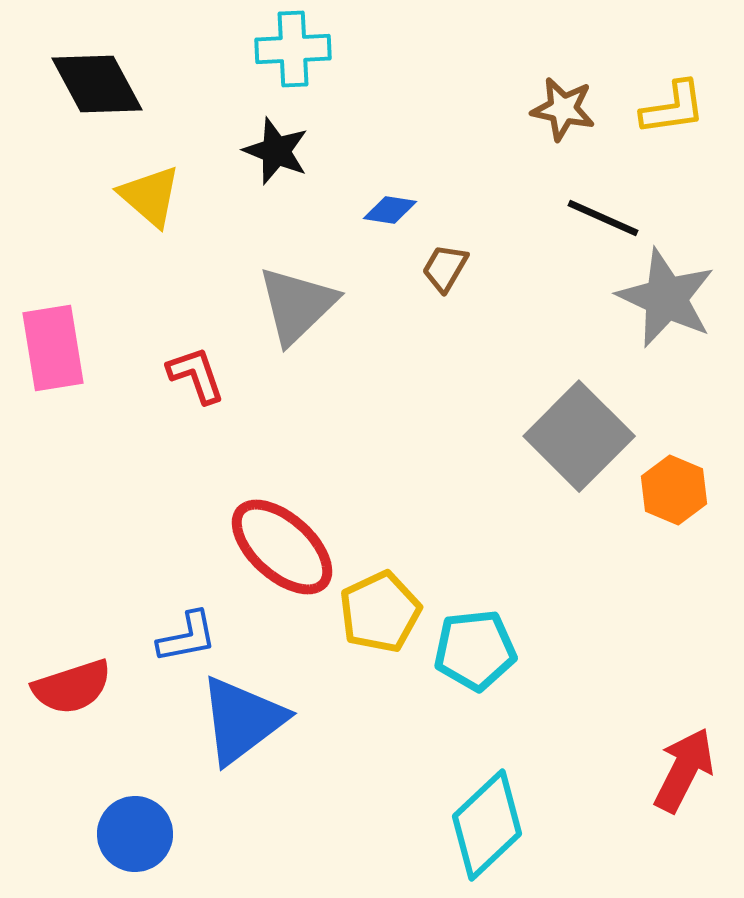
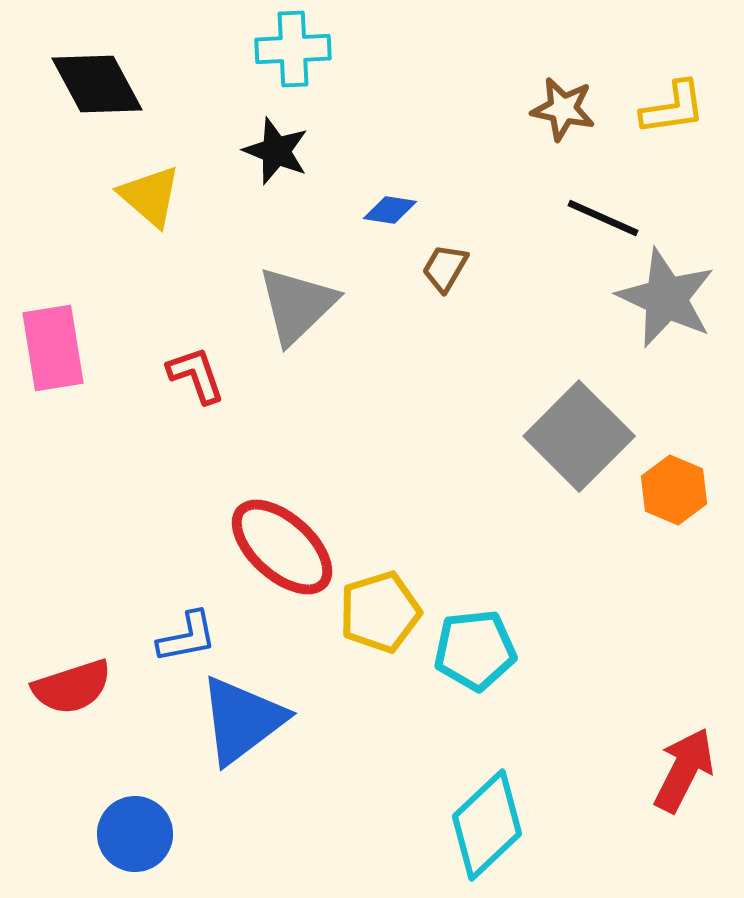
yellow pentagon: rotated 8 degrees clockwise
